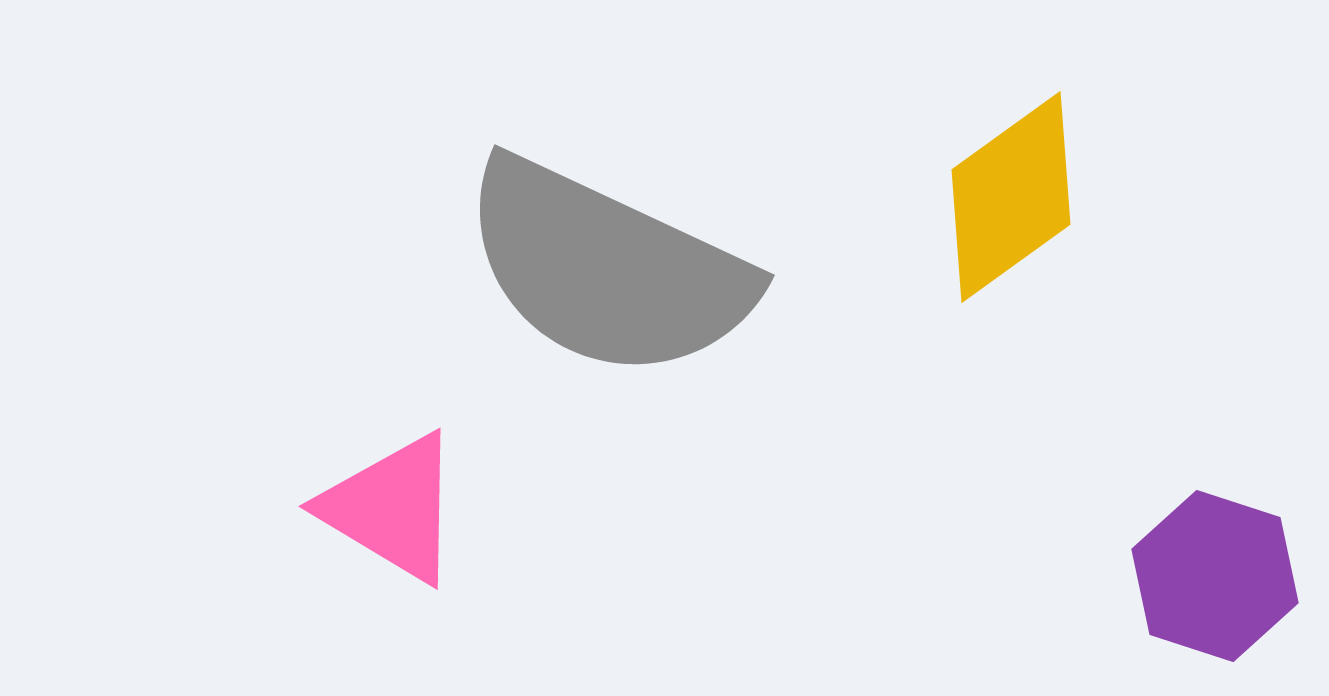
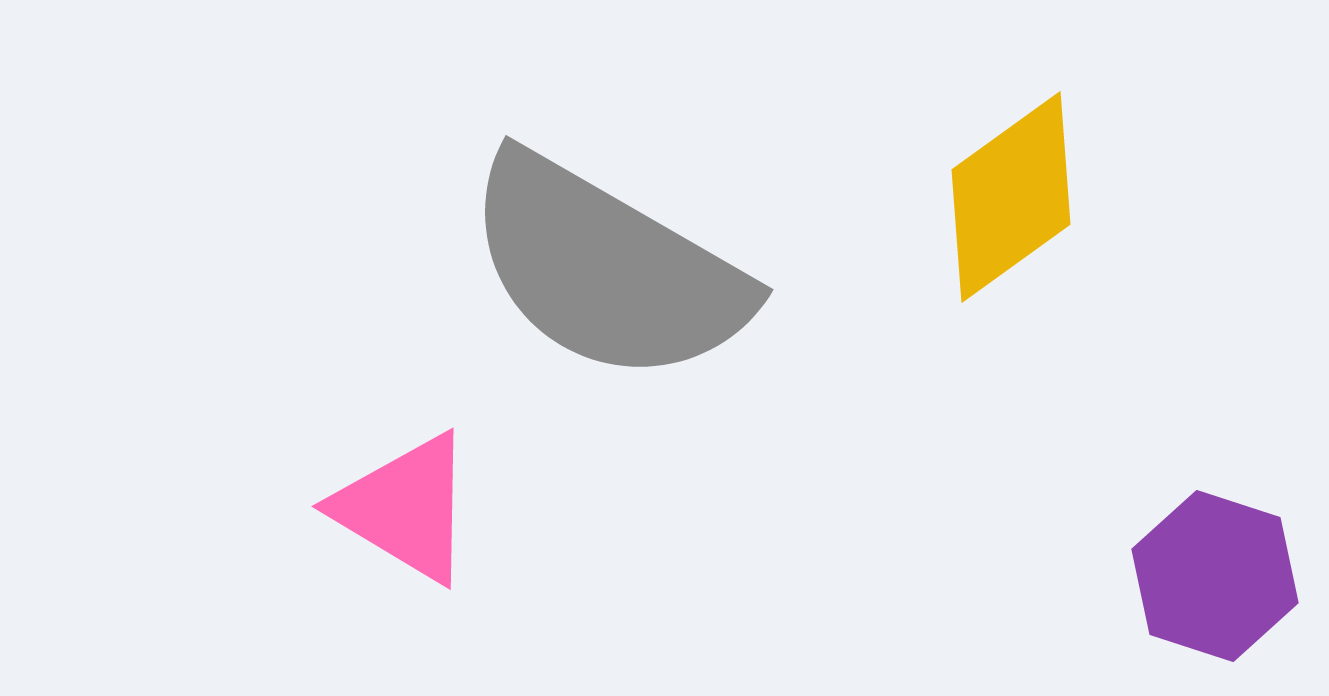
gray semicircle: rotated 5 degrees clockwise
pink triangle: moved 13 px right
